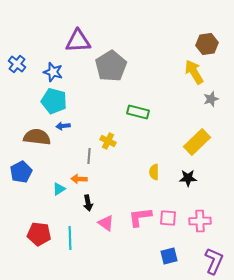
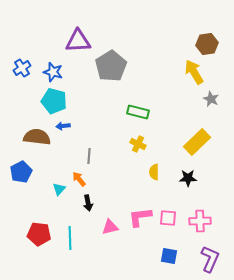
blue cross: moved 5 px right, 4 px down; rotated 18 degrees clockwise
gray star: rotated 28 degrees counterclockwise
yellow cross: moved 30 px right, 3 px down
orange arrow: rotated 49 degrees clockwise
cyan triangle: rotated 16 degrees counterclockwise
pink triangle: moved 4 px right, 4 px down; rotated 48 degrees counterclockwise
blue square: rotated 24 degrees clockwise
purple L-shape: moved 4 px left, 2 px up
